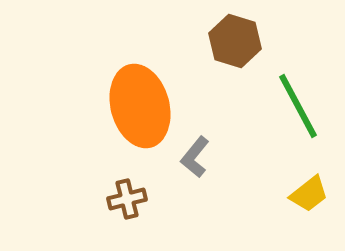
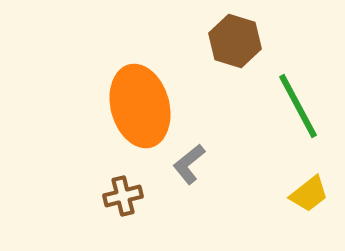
gray L-shape: moved 6 px left, 7 px down; rotated 12 degrees clockwise
brown cross: moved 4 px left, 3 px up
